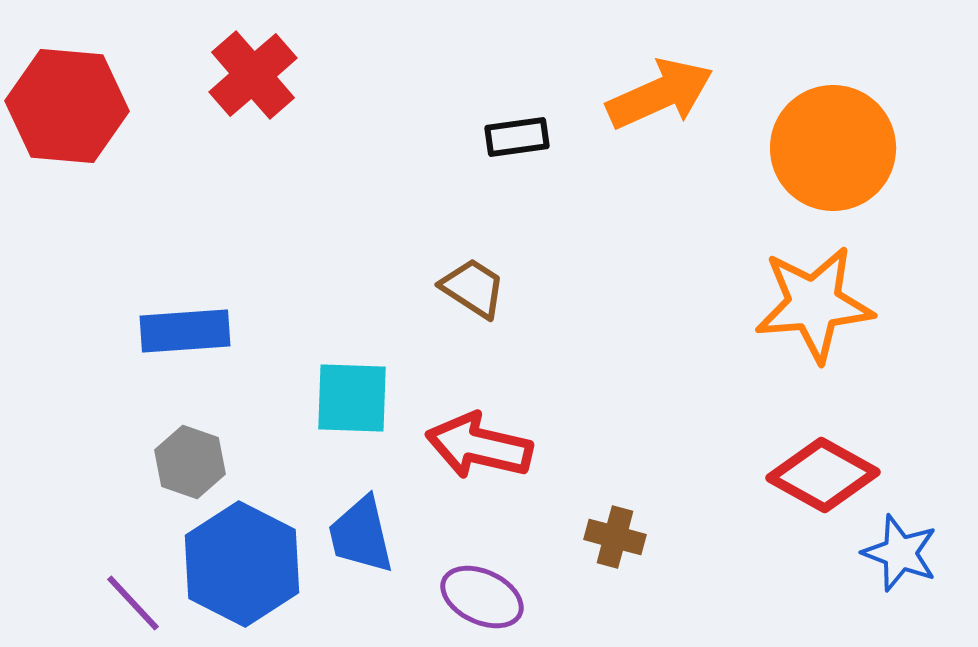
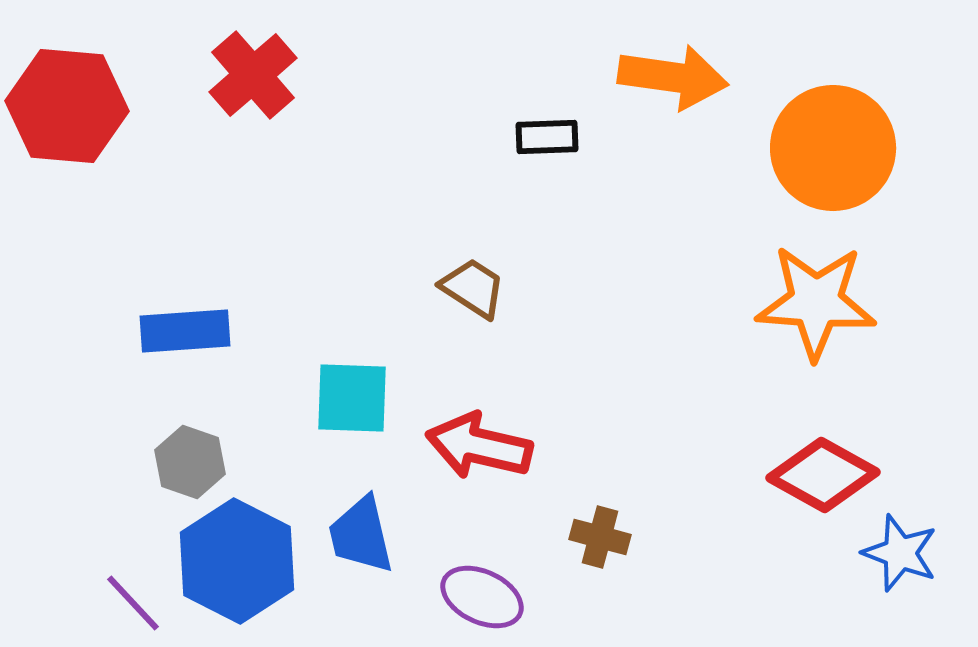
orange arrow: moved 13 px right, 17 px up; rotated 32 degrees clockwise
black rectangle: moved 30 px right; rotated 6 degrees clockwise
orange star: moved 2 px right, 2 px up; rotated 9 degrees clockwise
brown cross: moved 15 px left
blue hexagon: moved 5 px left, 3 px up
